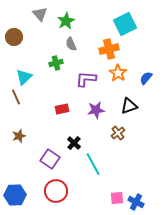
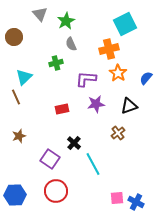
purple star: moved 6 px up
